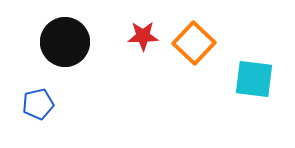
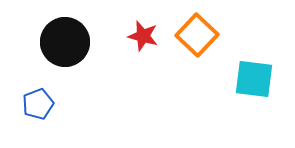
red star: rotated 16 degrees clockwise
orange square: moved 3 px right, 8 px up
blue pentagon: rotated 8 degrees counterclockwise
